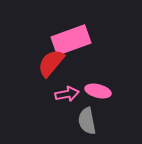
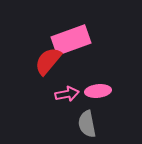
red semicircle: moved 3 px left, 2 px up
pink ellipse: rotated 20 degrees counterclockwise
gray semicircle: moved 3 px down
